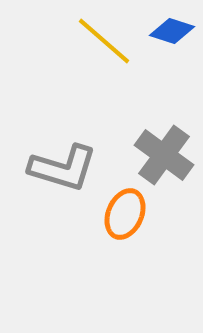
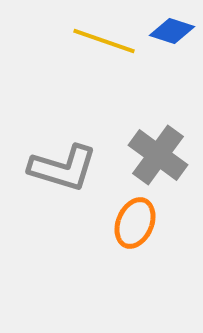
yellow line: rotated 22 degrees counterclockwise
gray cross: moved 6 px left
orange ellipse: moved 10 px right, 9 px down
